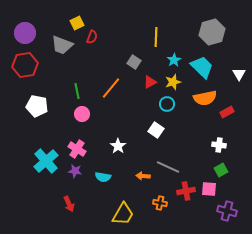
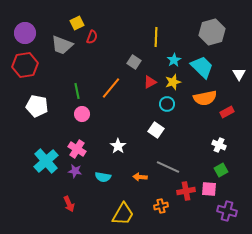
white cross: rotated 16 degrees clockwise
orange arrow: moved 3 px left, 1 px down
orange cross: moved 1 px right, 3 px down; rotated 24 degrees counterclockwise
